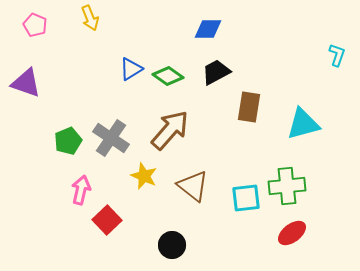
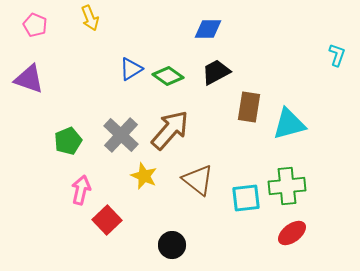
purple triangle: moved 3 px right, 4 px up
cyan triangle: moved 14 px left
gray cross: moved 10 px right, 3 px up; rotated 9 degrees clockwise
brown triangle: moved 5 px right, 6 px up
